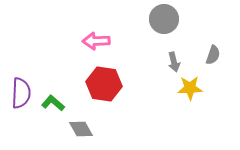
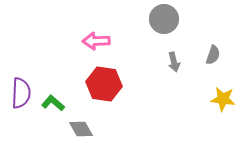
yellow star: moved 33 px right, 11 px down; rotated 10 degrees clockwise
